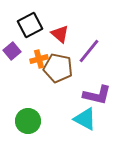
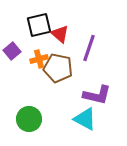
black square: moved 9 px right; rotated 15 degrees clockwise
purple line: moved 3 px up; rotated 20 degrees counterclockwise
green circle: moved 1 px right, 2 px up
